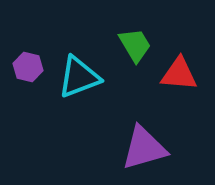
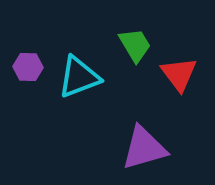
purple hexagon: rotated 12 degrees counterclockwise
red triangle: rotated 48 degrees clockwise
